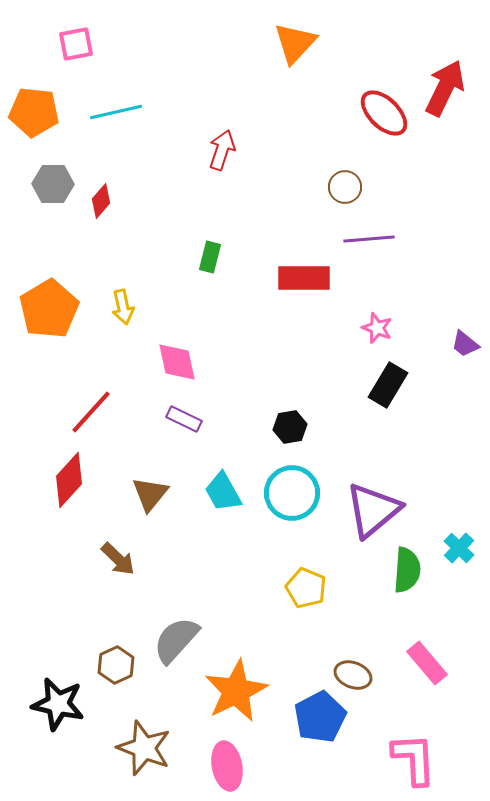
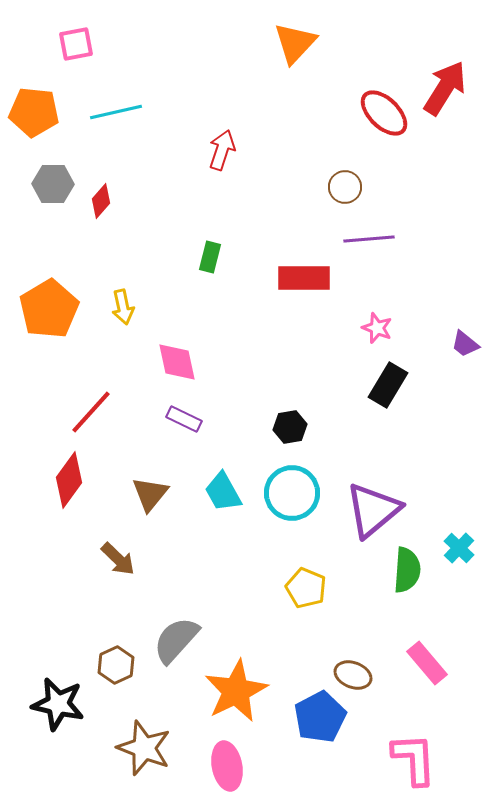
red arrow at (445, 88): rotated 6 degrees clockwise
red diamond at (69, 480): rotated 6 degrees counterclockwise
